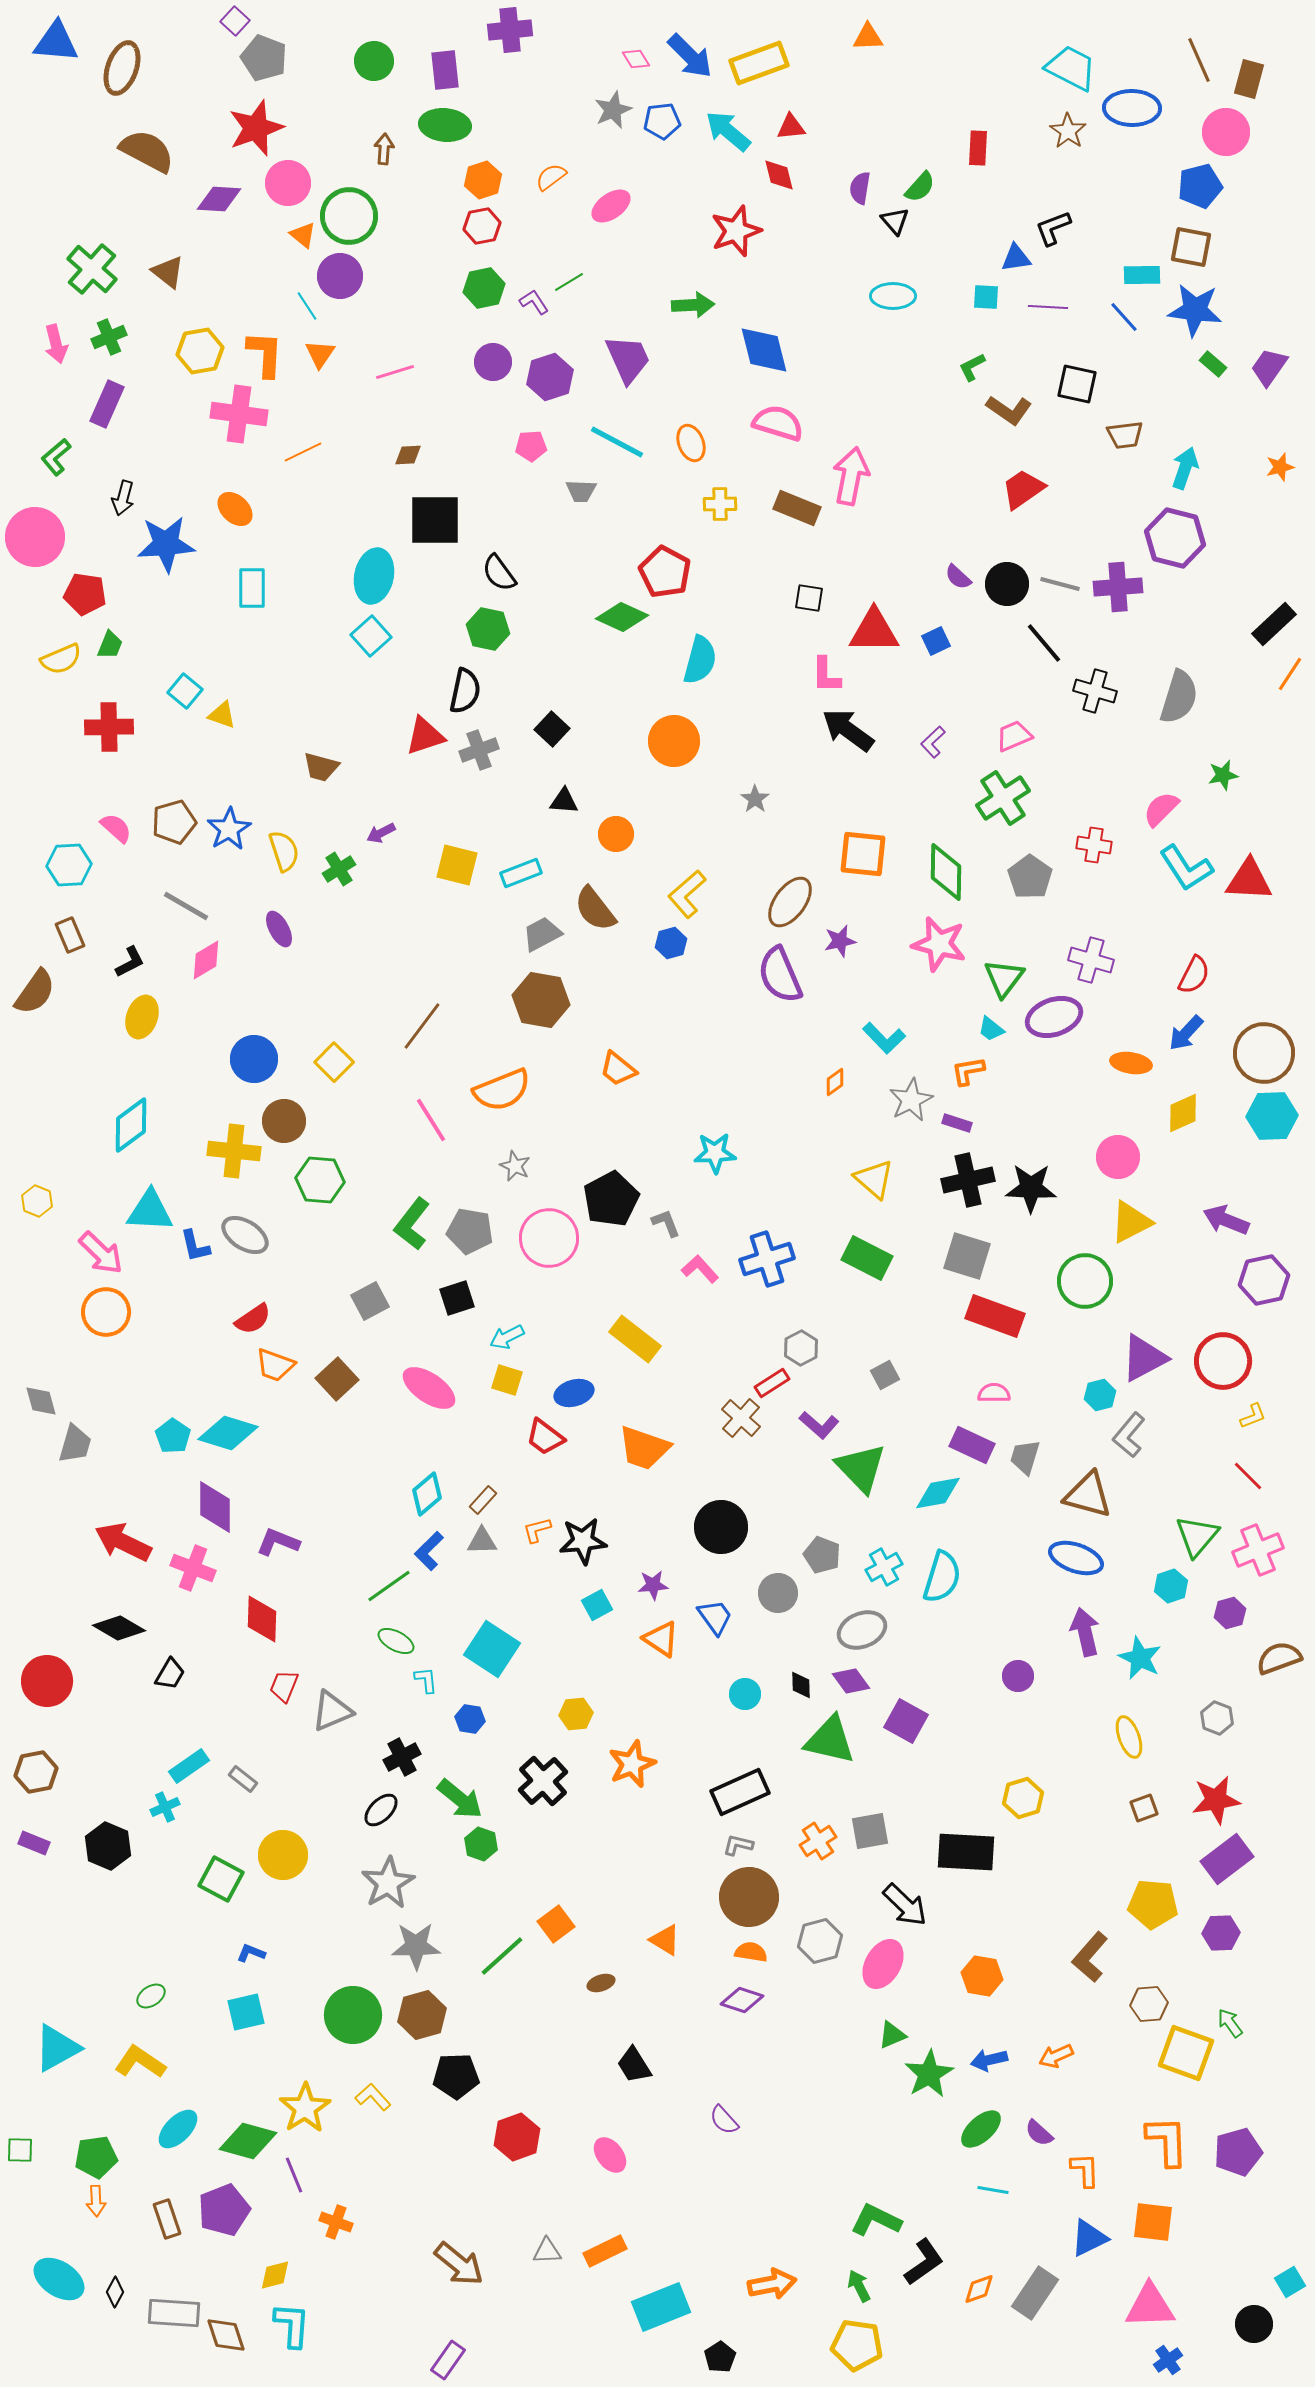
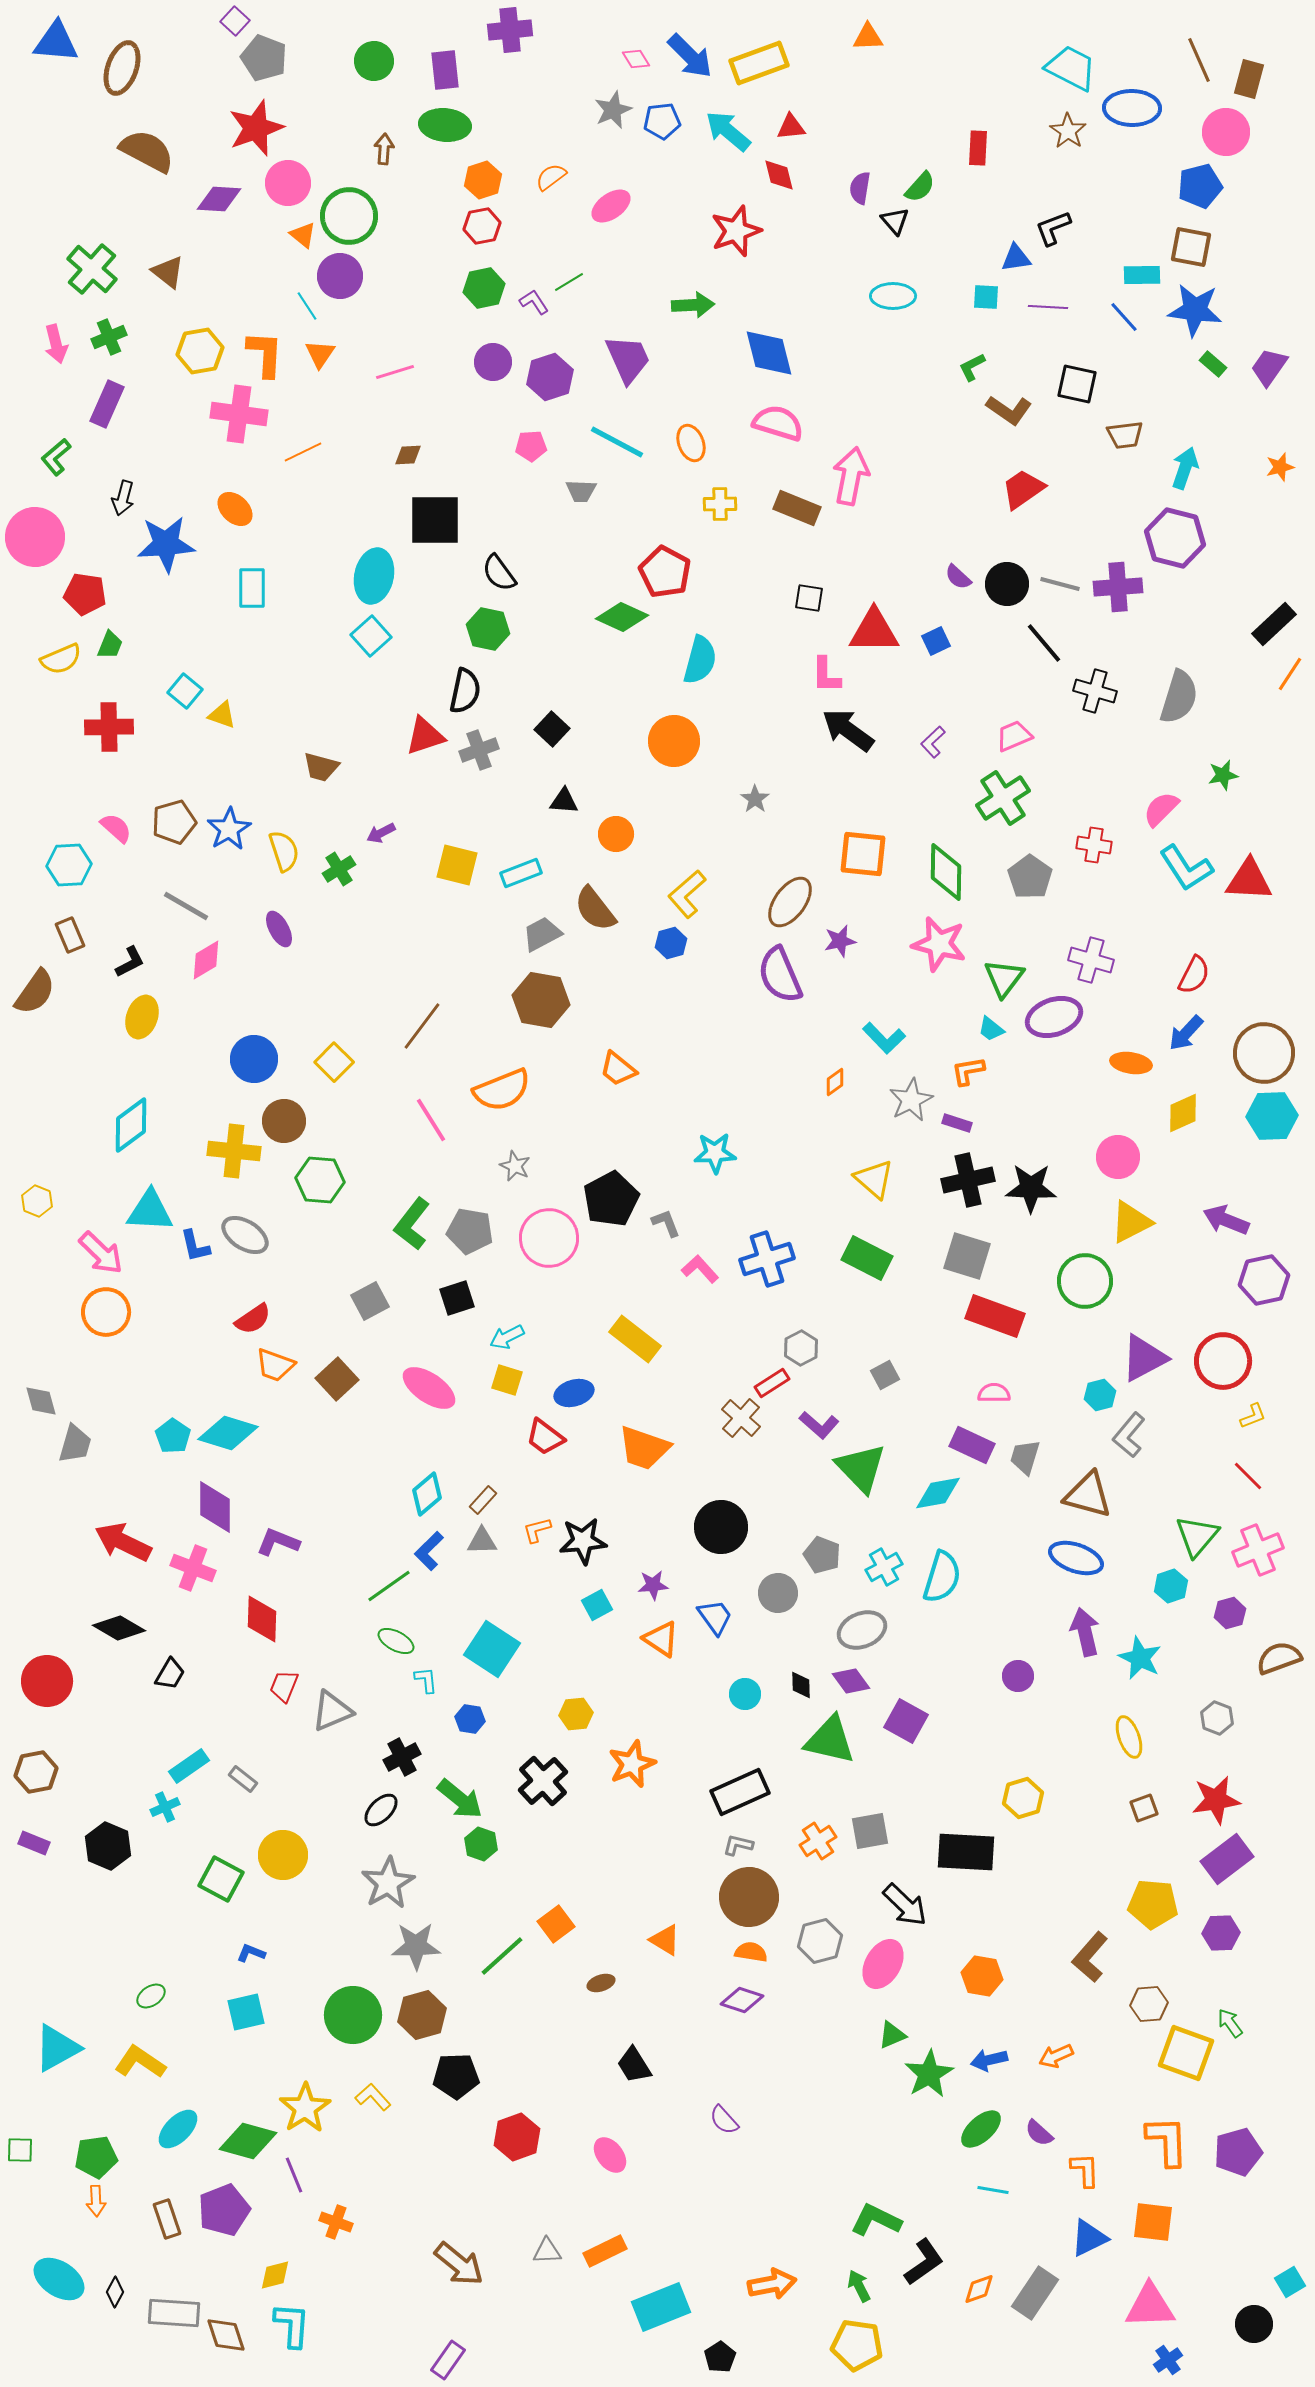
blue diamond at (764, 350): moved 5 px right, 3 px down
